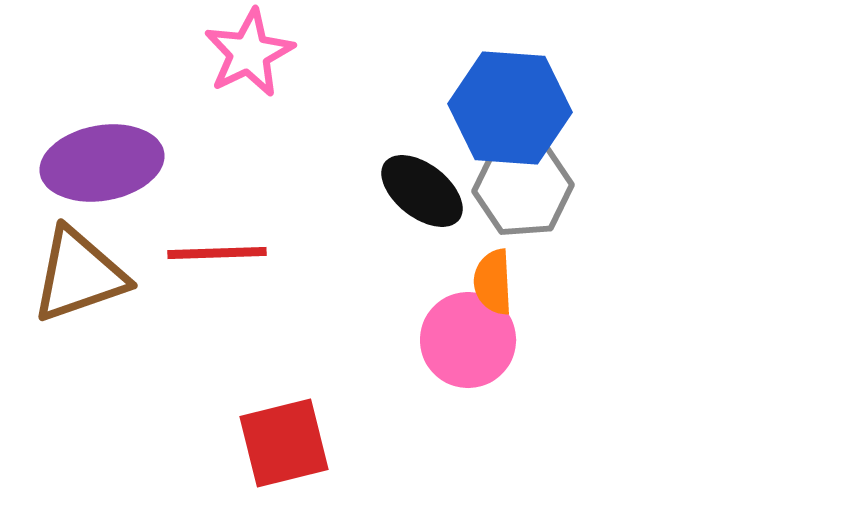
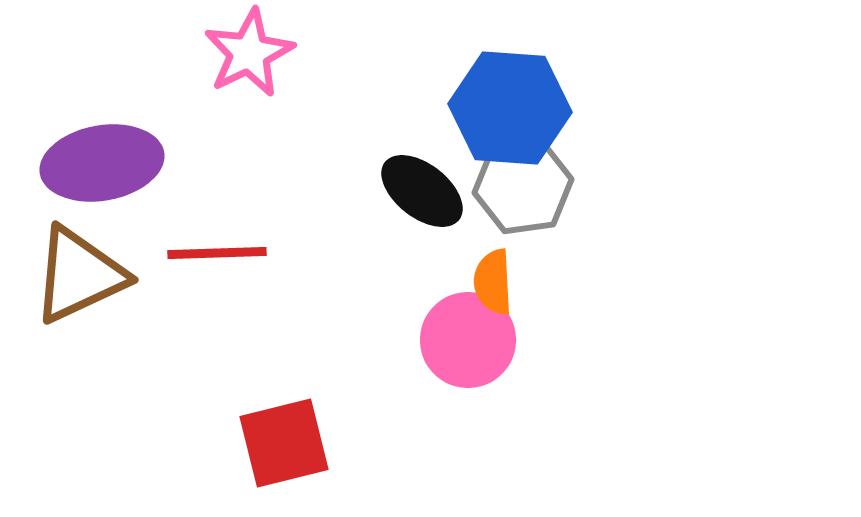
gray hexagon: moved 2 px up; rotated 4 degrees counterclockwise
brown triangle: rotated 6 degrees counterclockwise
